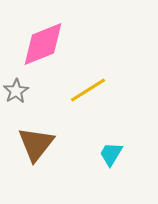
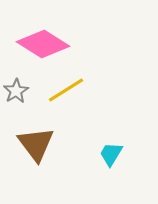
pink diamond: rotated 54 degrees clockwise
yellow line: moved 22 px left
brown triangle: rotated 15 degrees counterclockwise
